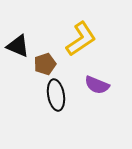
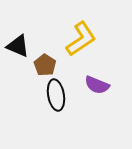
brown pentagon: moved 1 px down; rotated 20 degrees counterclockwise
